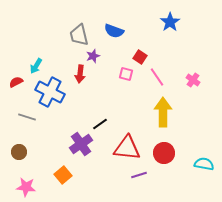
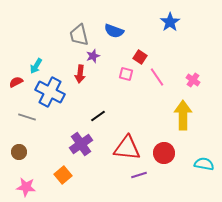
yellow arrow: moved 20 px right, 3 px down
black line: moved 2 px left, 8 px up
